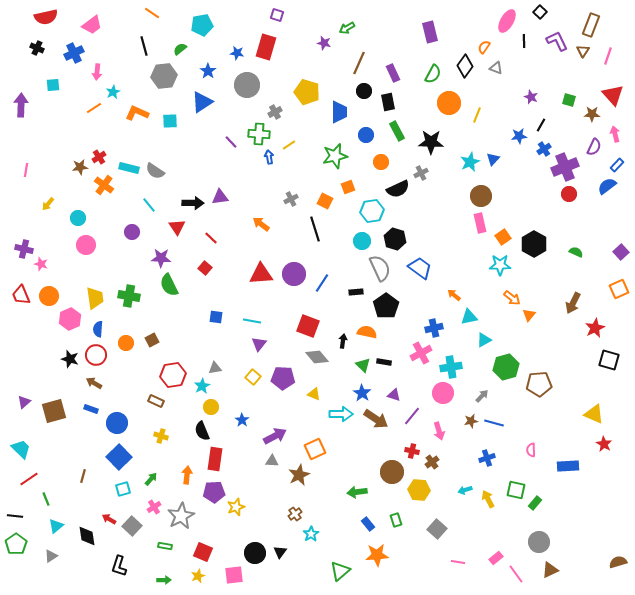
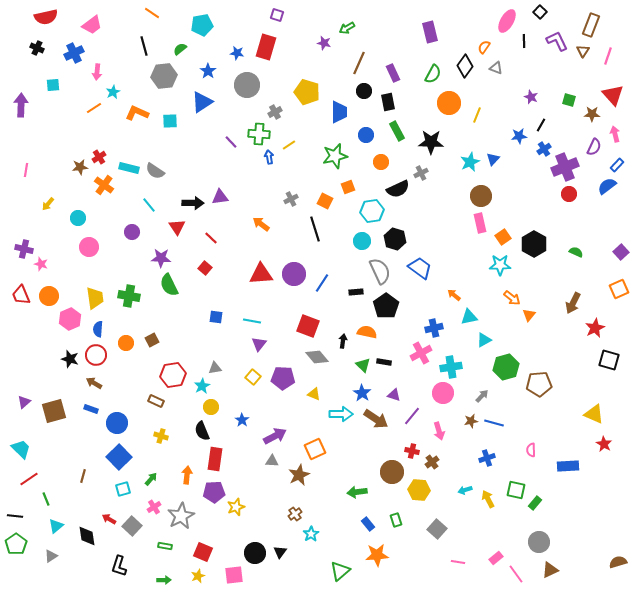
pink circle at (86, 245): moved 3 px right, 2 px down
gray semicircle at (380, 268): moved 3 px down
